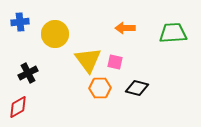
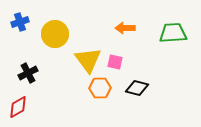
blue cross: rotated 12 degrees counterclockwise
